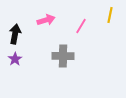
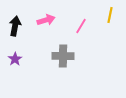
black arrow: moved 8 px up
